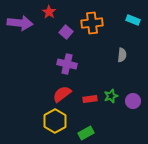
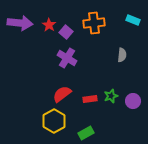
red star: moved 13 px down
orange cross: moved 2 px right
purple cross: moved 6 px up; rotated 18 degrees clockwise
yellow hexagon: moved 1 px left
